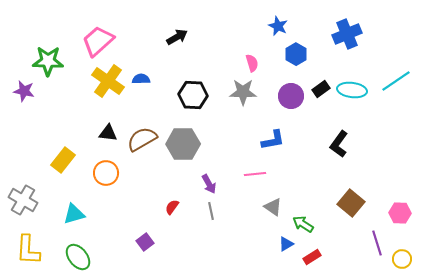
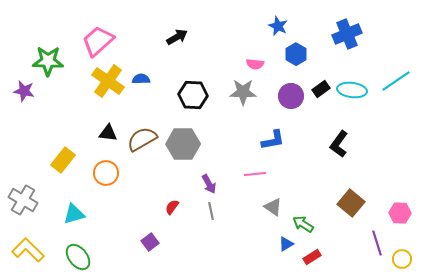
pink semicircle: moved 3 px right, 1 px down; rotated 114 degrees clockwise
purple square: moved 5 px right
yellow L-shape: rotated 132 degrees clockwise
